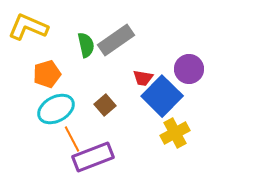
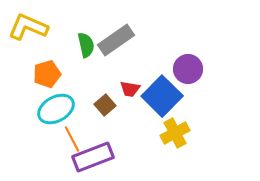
purple circle: moved 1 px left
red trapezoid: moved 13 px left, 11 px down
